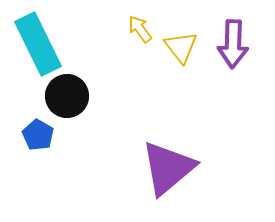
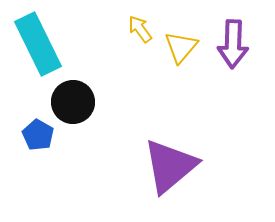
yellow triangle: rotated 18 degrees clockwise
black circle: moved 6 px right, 6 px down
purple triangle: moved 2 px right, 2 px up
